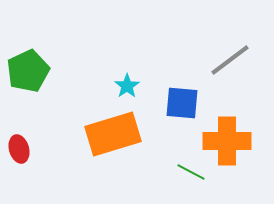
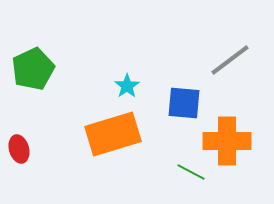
green pentagon: moved 5 px right, 2 px up
blue square: moved 2 px right
